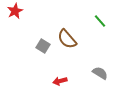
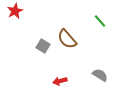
gray semicircle: moved 2 px down
